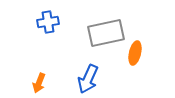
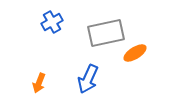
blue cross: moved 4 px right; rotated 20 degrees counterclockwise
orange ellipse: rotated 45 degrees clockwise
